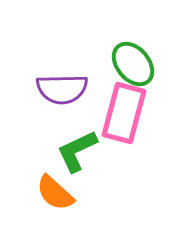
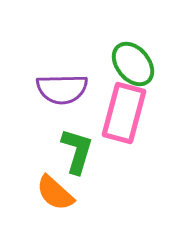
green L-shape: rotated 132 degrees clockwise
